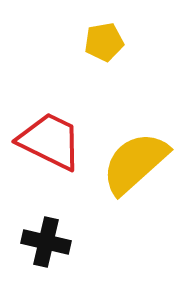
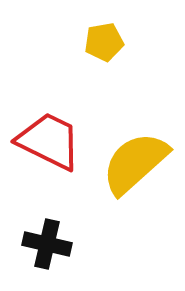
red trapezoid: moved 1 px left
black cross: moved 1 px right, 2 px down
